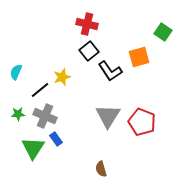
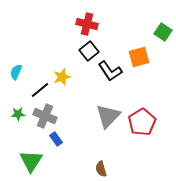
gray triangle: rotated 12 degrees clockwise
red pentagon: rotated 20 degrees clockwise
green triangle: moved 2 px left, 13 px down
